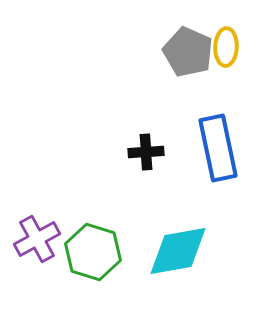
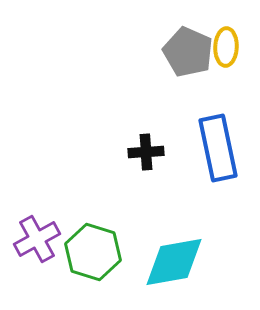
cyan diamond: moved 4 px left, 11 px down
